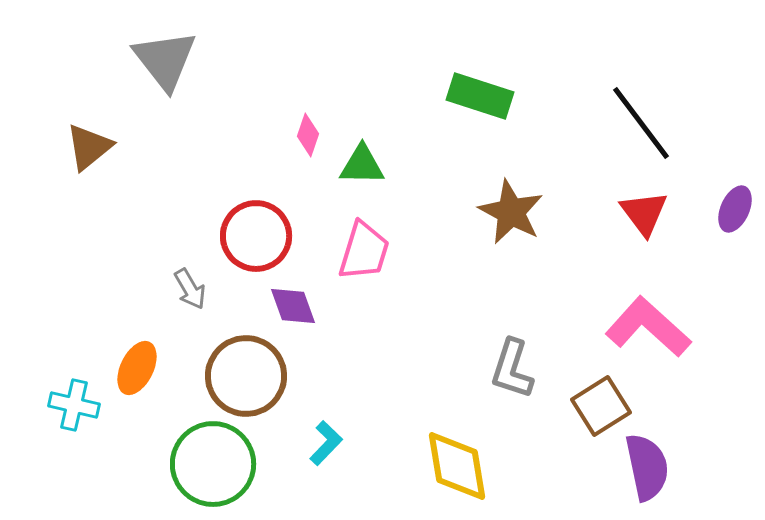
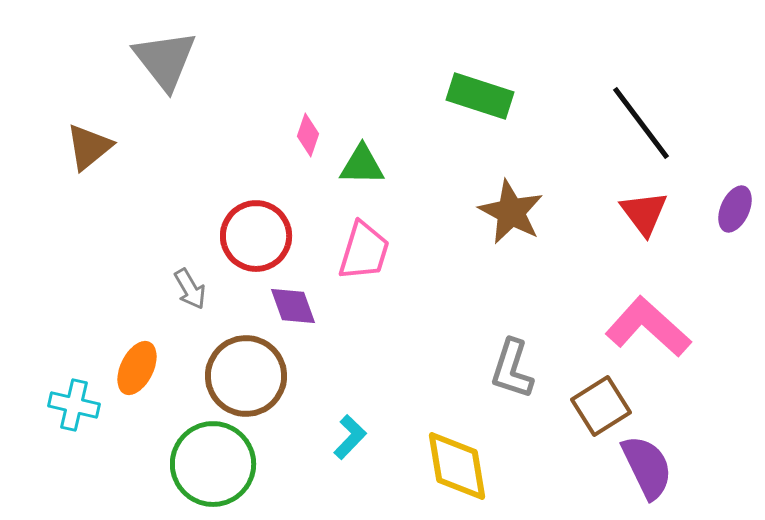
cyan L-shape: moved 24 px right, 6 px up
purple semicircle: rotated 14 degrees counterclockwise
